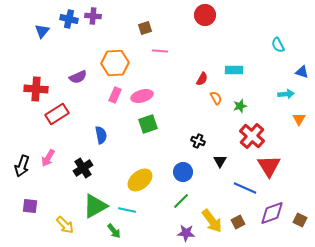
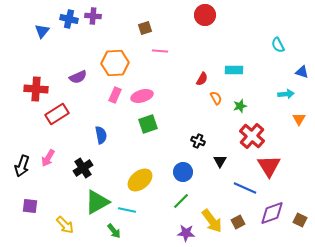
green triangle at (95, 206): moved 2 px right, 4 px up
